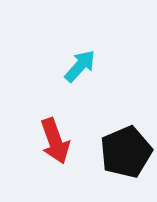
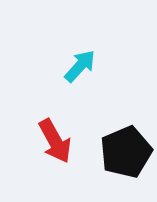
red arrow: rotated 9 degrees counterclockwise
